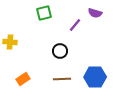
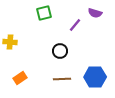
orange rectangle: moved 3 px left, 1 px up
